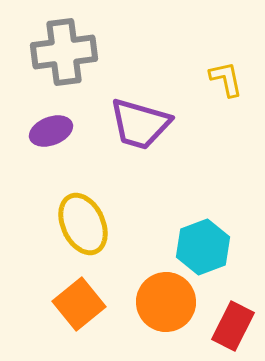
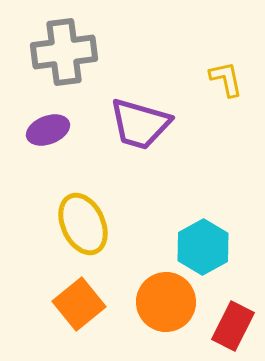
purple ellipse: moved 3 px left, 1 px up
cyan hexagon: rotated 8 degrees counterclockwise
